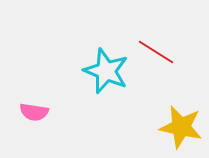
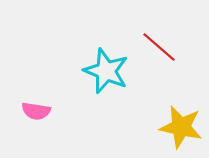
red line: moved 3 px right, 5 px up; rotated 9 degrees clockwise
pink semicircle: moved 2 px right, 1 px up
